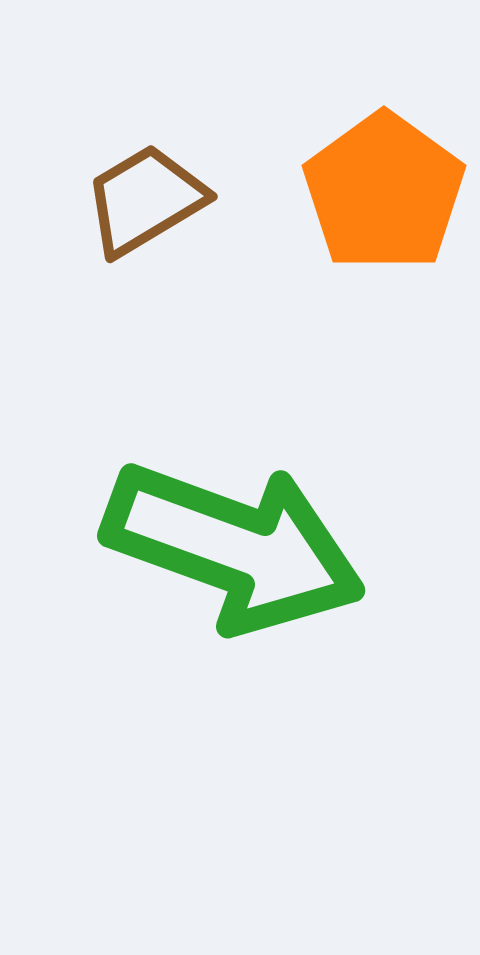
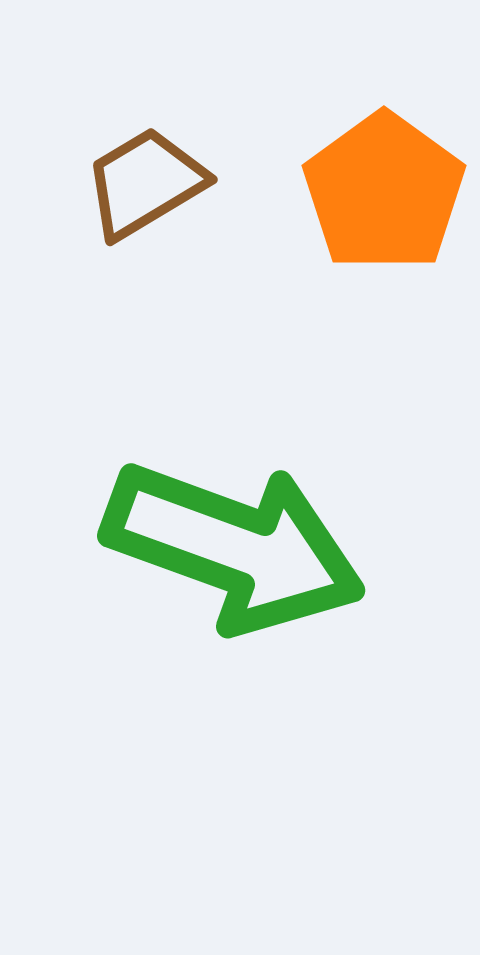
brown trapezoid: moved 17 px up
